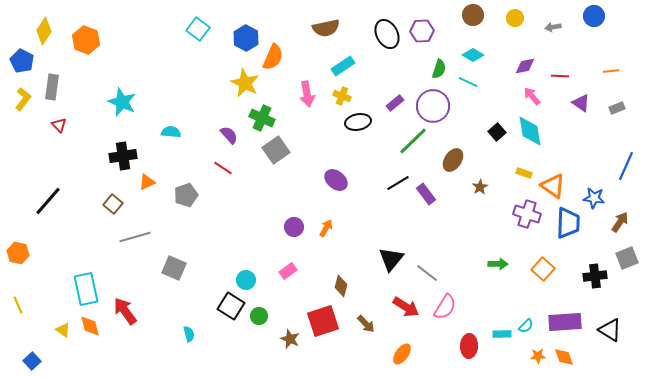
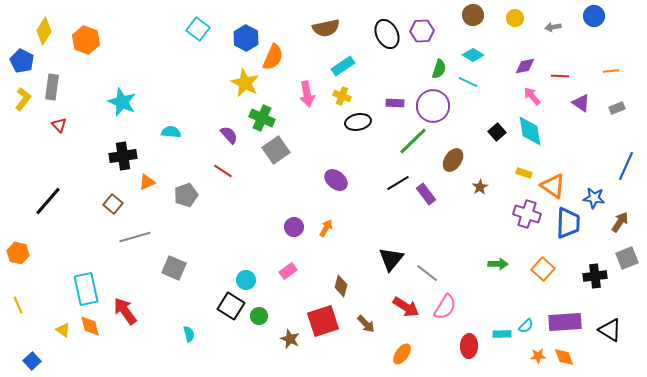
purple rectangle at (395, 103): rotated 42 degrees clockwise
red line at (223, 168): moved 3 px down
